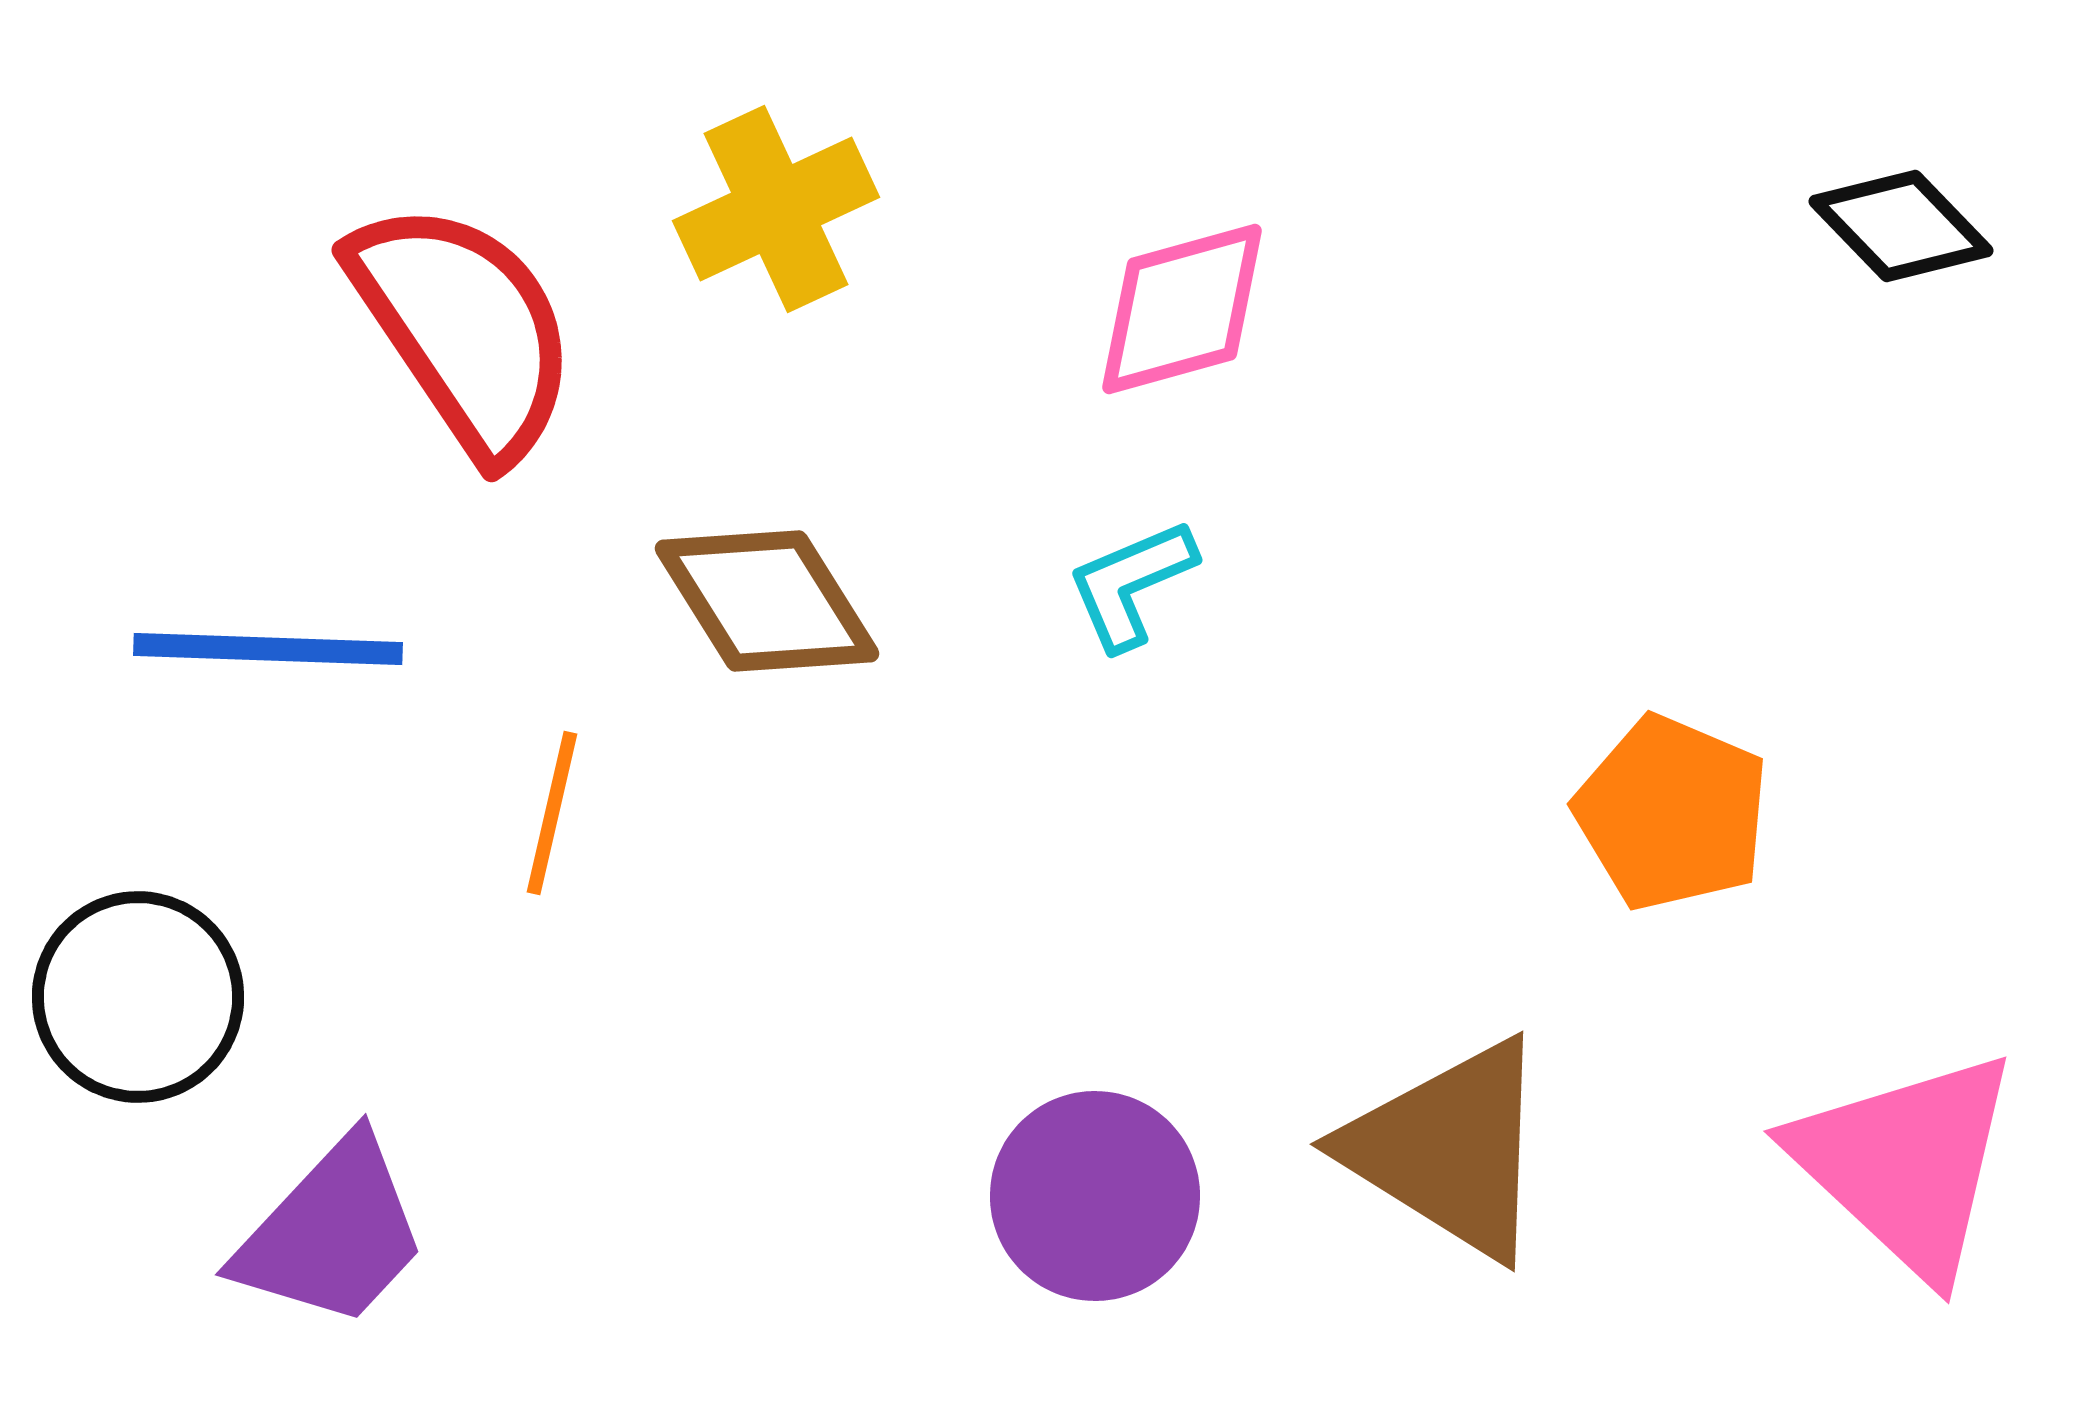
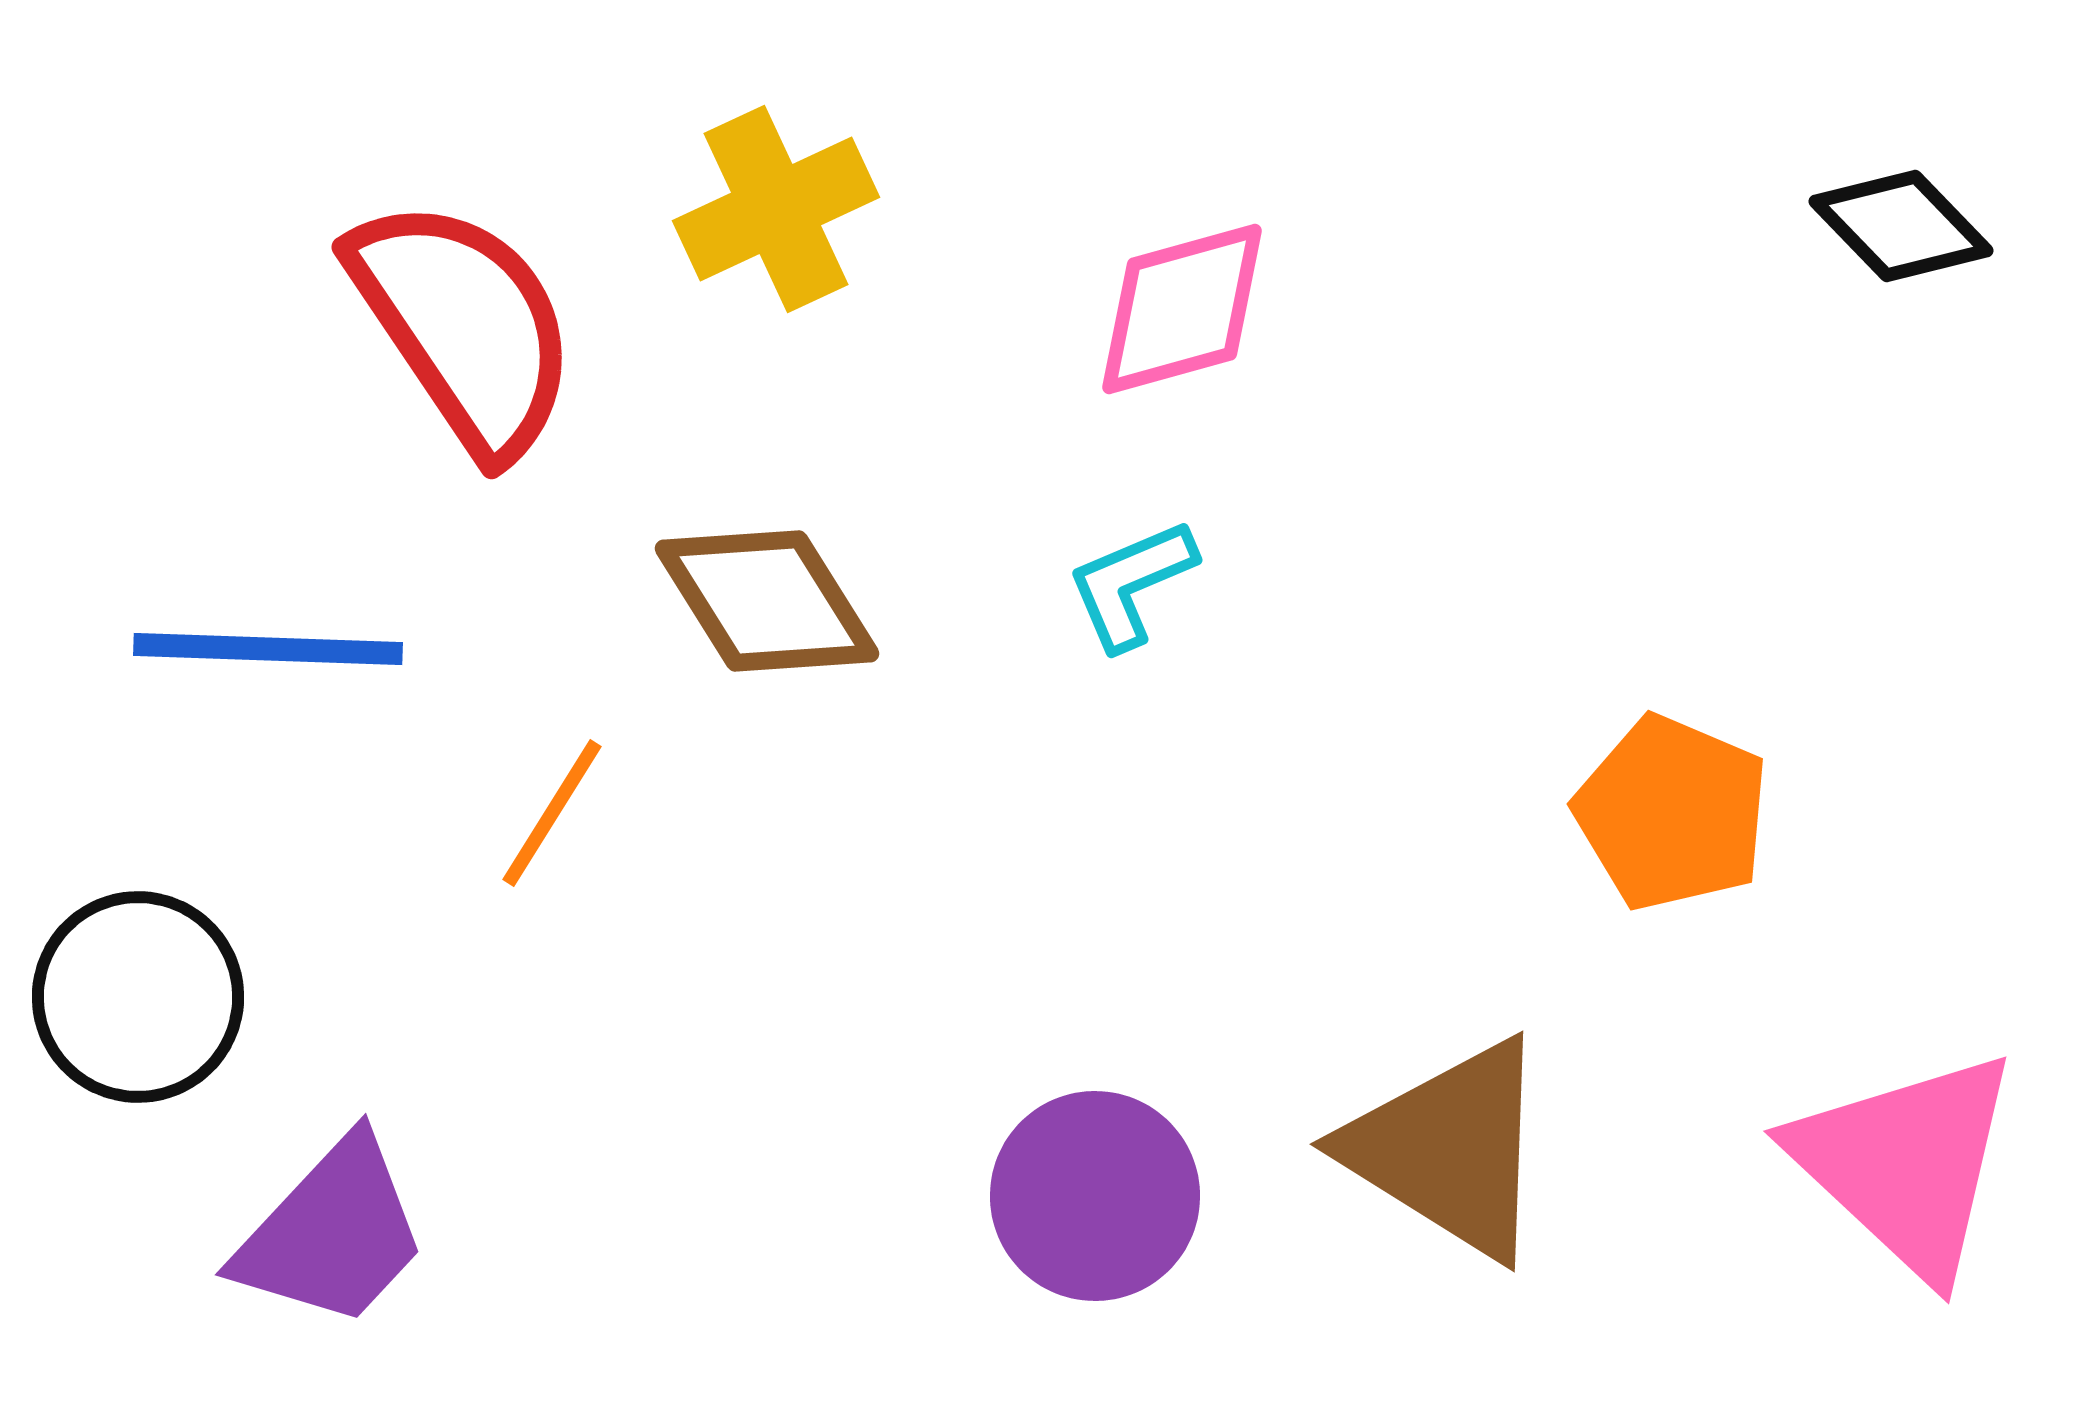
red semicircle: moved 3 px up
orange line: rotated 19 degrees clockwise
